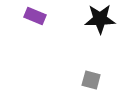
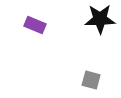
purple rectangle: moved 9 px down
